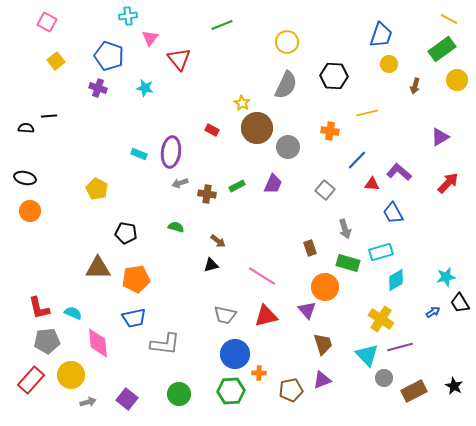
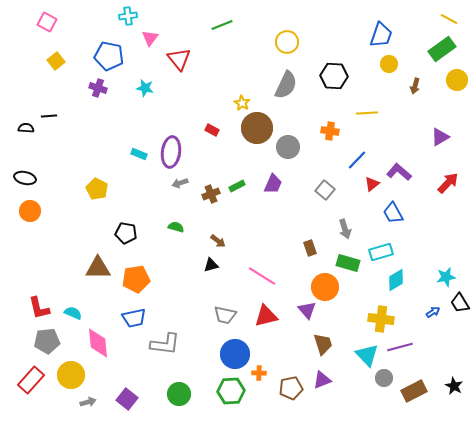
blue pentagon at (109, 56): rotated 8 degrees counterclockwise
yellow line at (367, 113): rotated 10 degrees clockwise
red triangle at (372, 184): rotated 42 degrees counterclockwise
brown cross at (207, 194): moved 4 px right; rotated 30 degrees counterclockwise
yellow cross at (381, 319): rotated 25 degrees counterclockwise
brown pentagon at (291, 390): moved 2 px up
